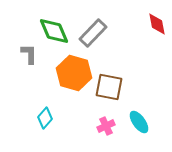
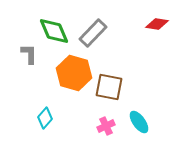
red diamond: rotated 70 degrees counterclockwise
